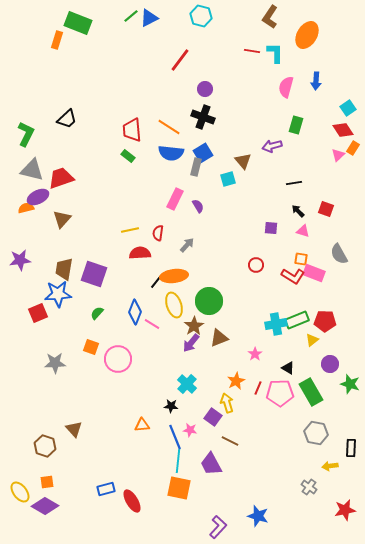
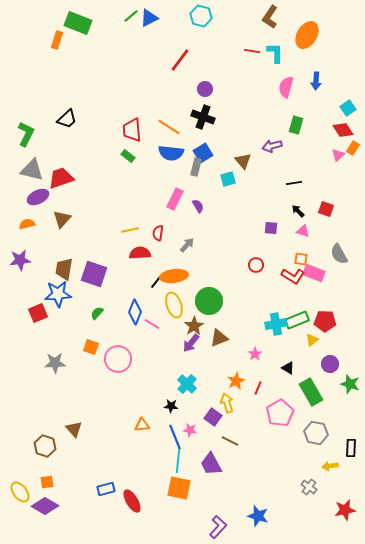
orange semicircle at (26, 208): moved 1 px right, 16 px down
pink pentagon at (280, 393): moved 20 px down; rotated 28 degrees counterclockwise
